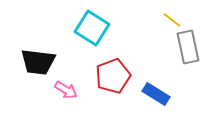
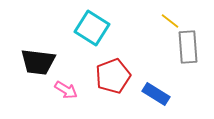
yellow line: moved 2 px left, 1 px down
gray rectangle: rotated 8 degrees clockwise
